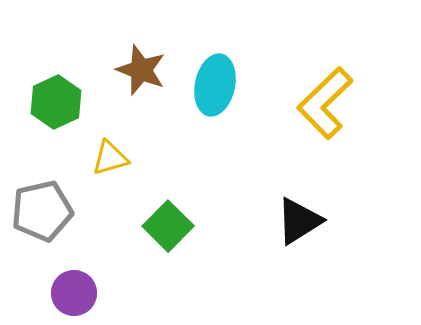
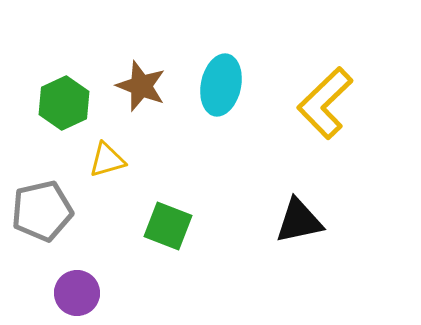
brown star: moved 16 px down
cyan ellipse: moved 6 px right
green hexagon: moved 8 px right, 1 px down
yellow triangle: moved 3 px left, 2 px down
black triangle: rotated 20 degrees clockwise
green square: rotated 24 degrees counterclockwise
purple circle: moved 3 px right
